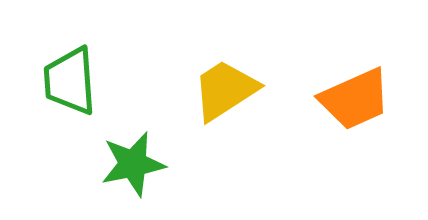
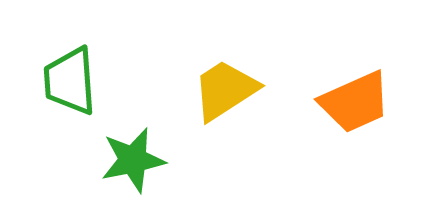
orange trapezoid: moved 3 px down
green star: moved 4 px up
